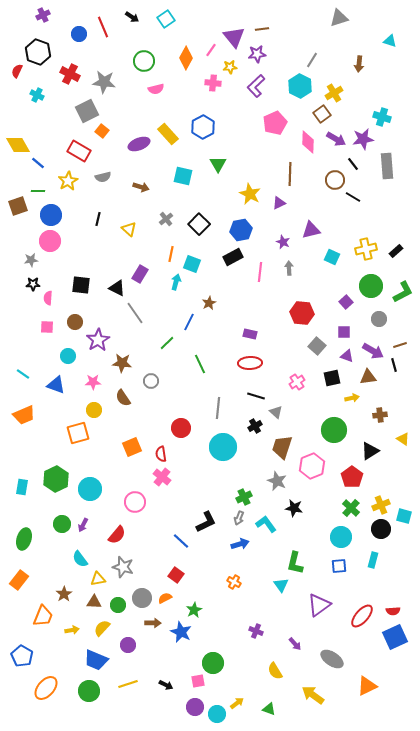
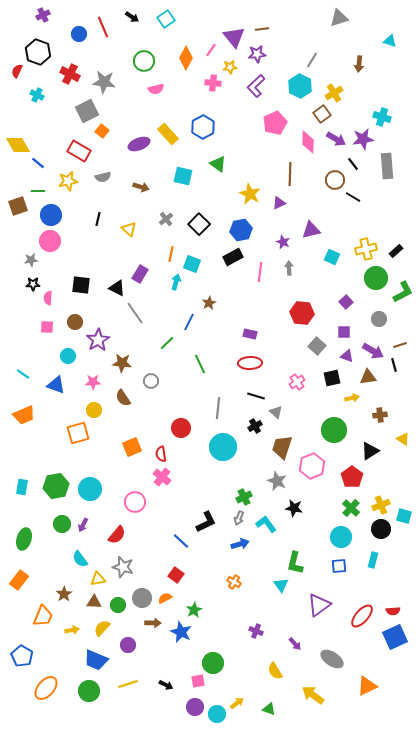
green triangle at (218, 164): rotated 24 degrees counterclockwise
yellow star at (68, 181): rotated 18 degrees clockwise
green circle at (371, 286): moved 5 px right, 8 px up
green hexagon at (56, 479): moved 7 px down; rotated 15 degrees clockwise
